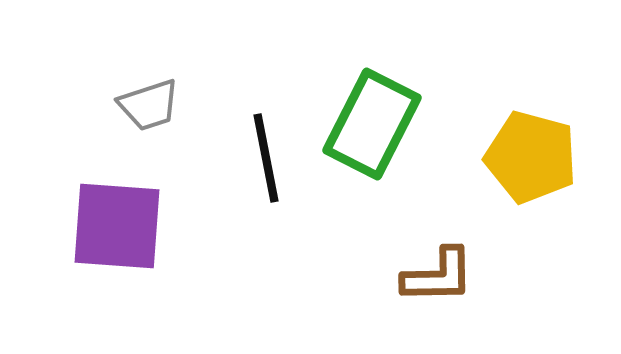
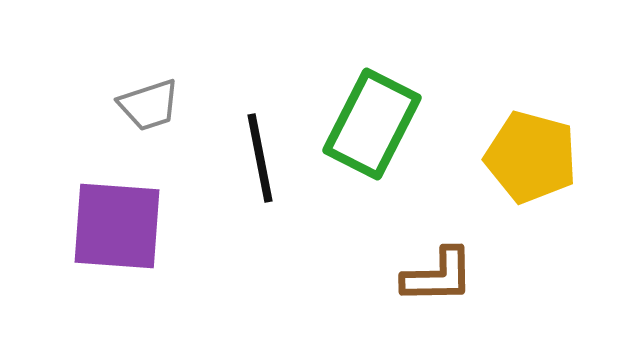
black line: moved 6 px left
